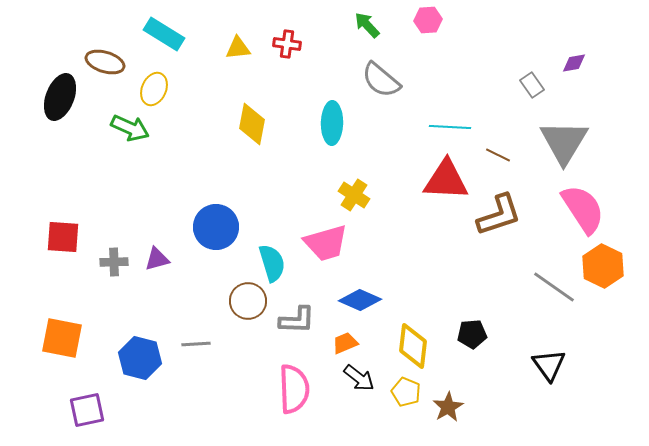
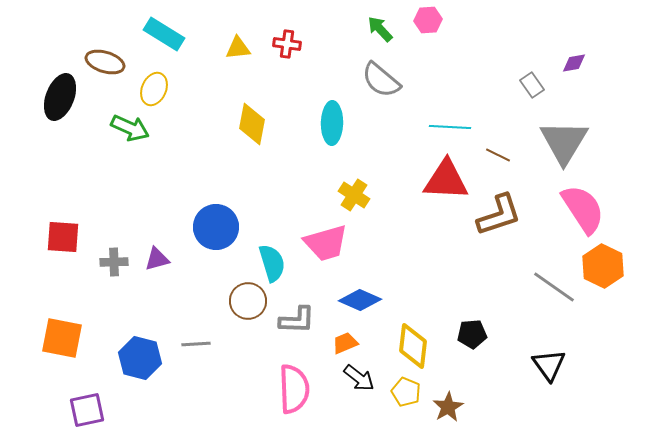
green arrow at (367, 25): moved 13 px right, 4 px down
